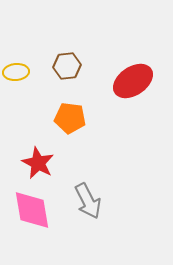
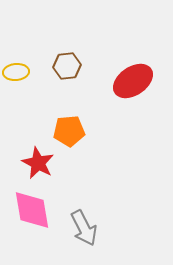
orange pentagon: moved 1 px left, 13 px down; rotated 12 degrees counterclockwise
gray arrow: moved 4 px left, 27 px down
